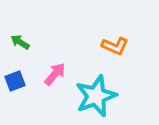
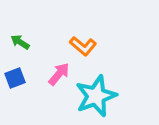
orange L-shape: moved 32 px left; rotated 16 degrees clockwise
pink arrow: moved 4 px right
blue square: moved 3 px up
